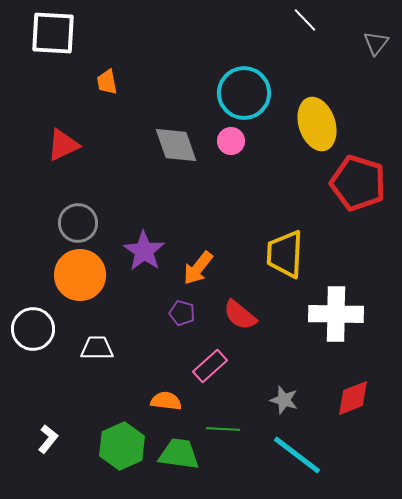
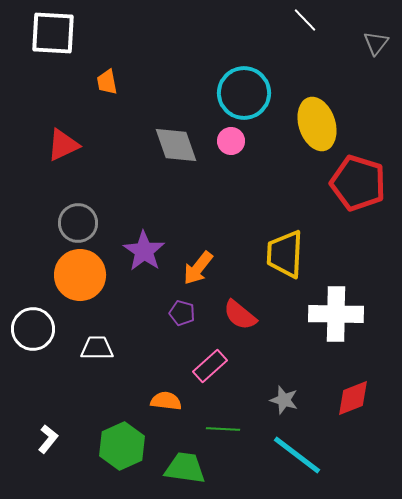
green trapezoid: moved 6 px right, 14 px down
